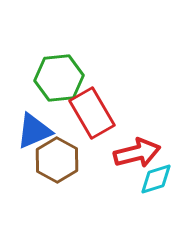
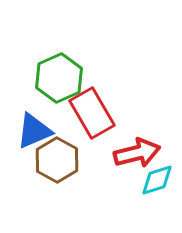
green hexagon: rotated 18 degrees counterclockwise
cyan diamond: moved 1 px right, 1 px down
